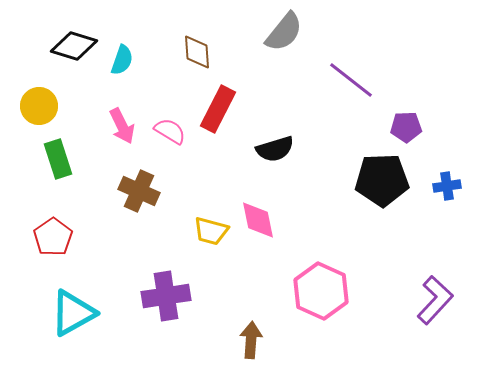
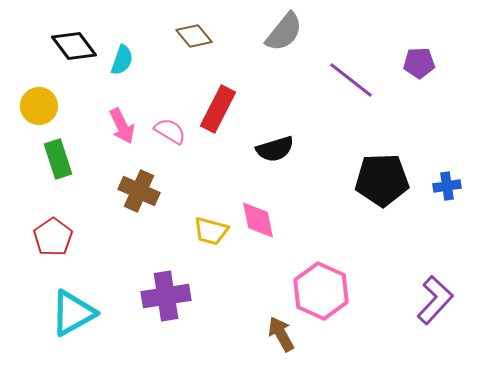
black diamond: rotated 36 degrees clockwise
brown diamond: moved 3 px left, 16 px up; rotated 36 degrees counterclockwise
purple pentagon: moved 13 px right, 64 px up
brown arrow: moved 30 px right, 6 px up; rotated 33 degrees counterclockwise
